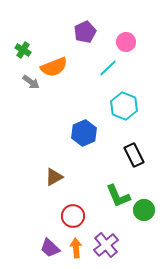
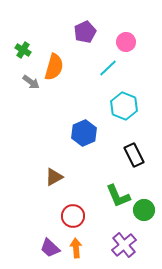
orange semicircle: rotated 52 degrees counterclockwise
purple cross: moved 18 px right
